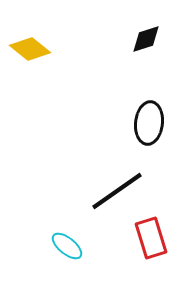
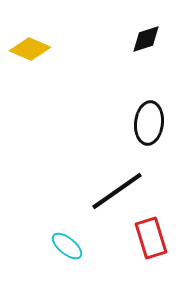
yellow diamond: rotated 15 degrees counterclockwise
